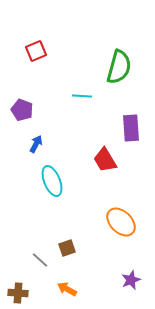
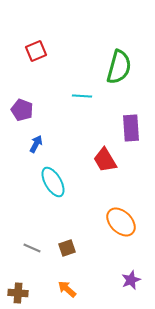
cyan ellipse: moved 1 px right, 1 px down; rotated 8 degrees counterclockwise
gray line: moved 8 px left, 12 px up; rotated 18 degrees counterclockwise
orange arrow: rotated 12 degrees clockwise
